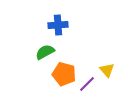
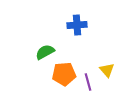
blue cross: moved 19 px right
orange pentagon: rotated 20 degrees counterclockwise
purple line: moved 1 px right, 2 px up; rotated 60 degrees counterclockwise
